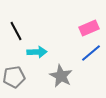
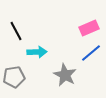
gray star: moved 4 px right, 1 px up
